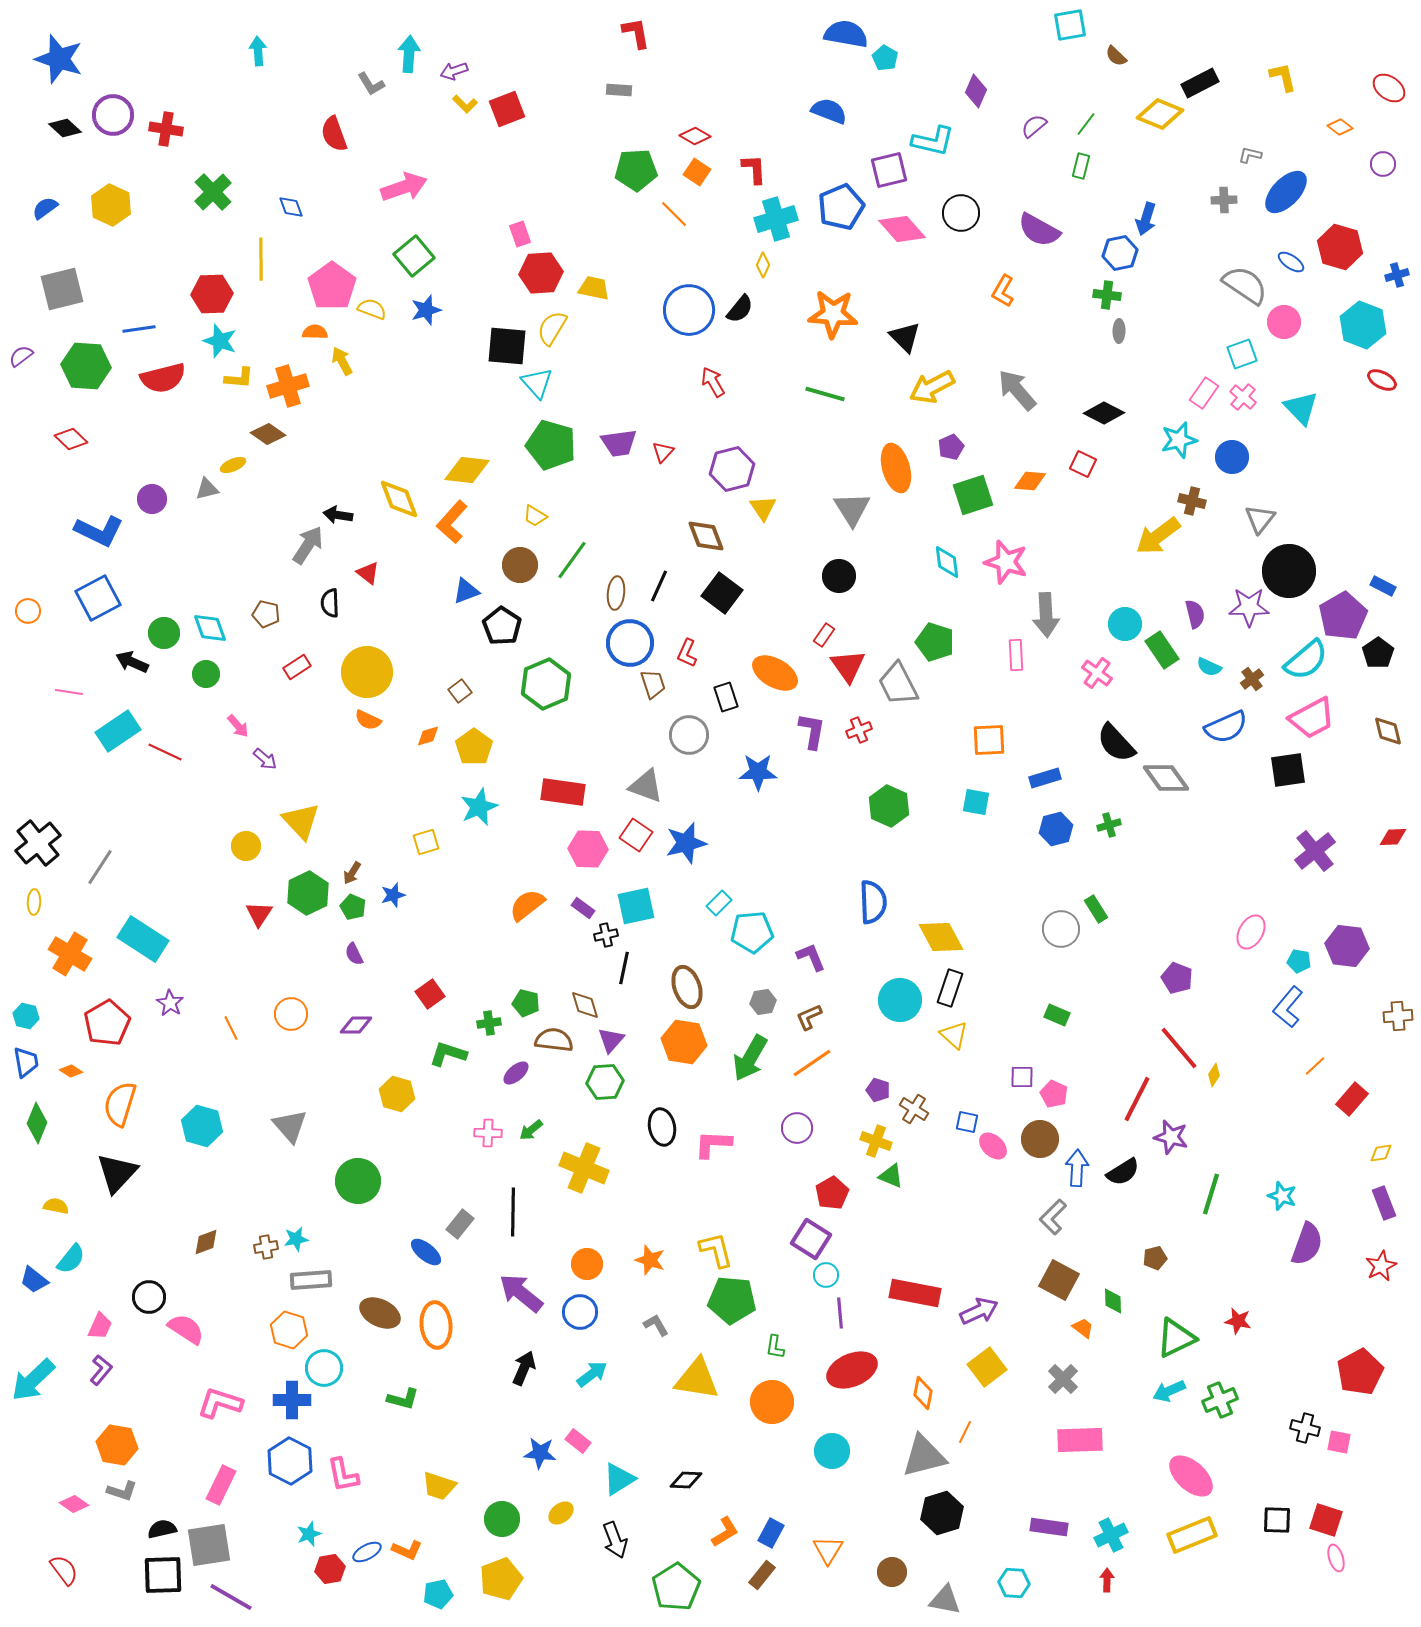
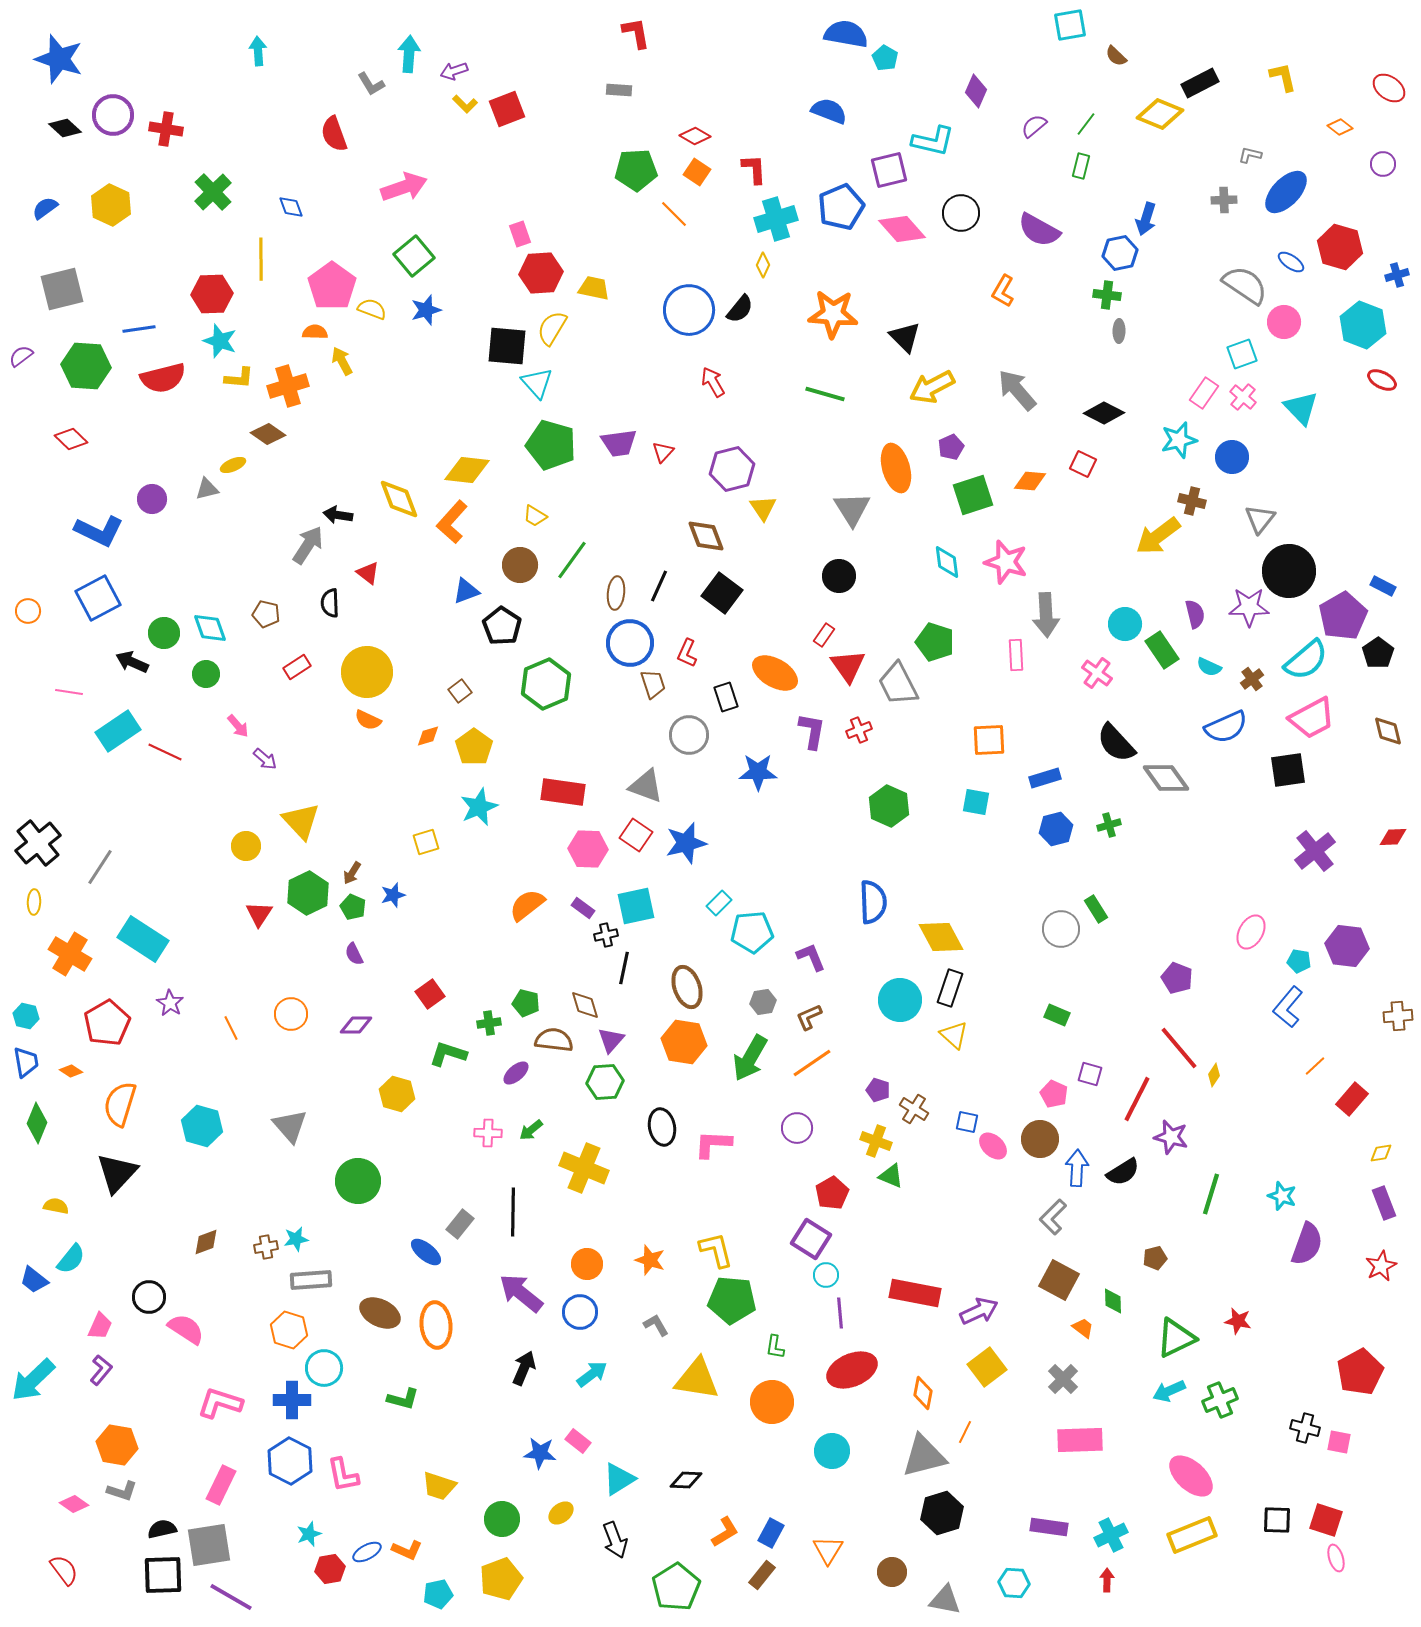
purple square at (1022, 1077): moved 68 px right, 3 px up; rotated 15 degrees clockwise
